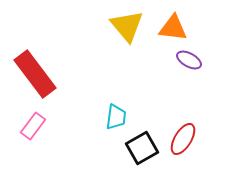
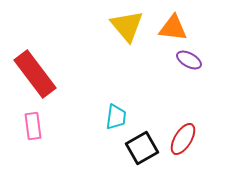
pink rectangle: rotated 44 degrees counterclockwise
